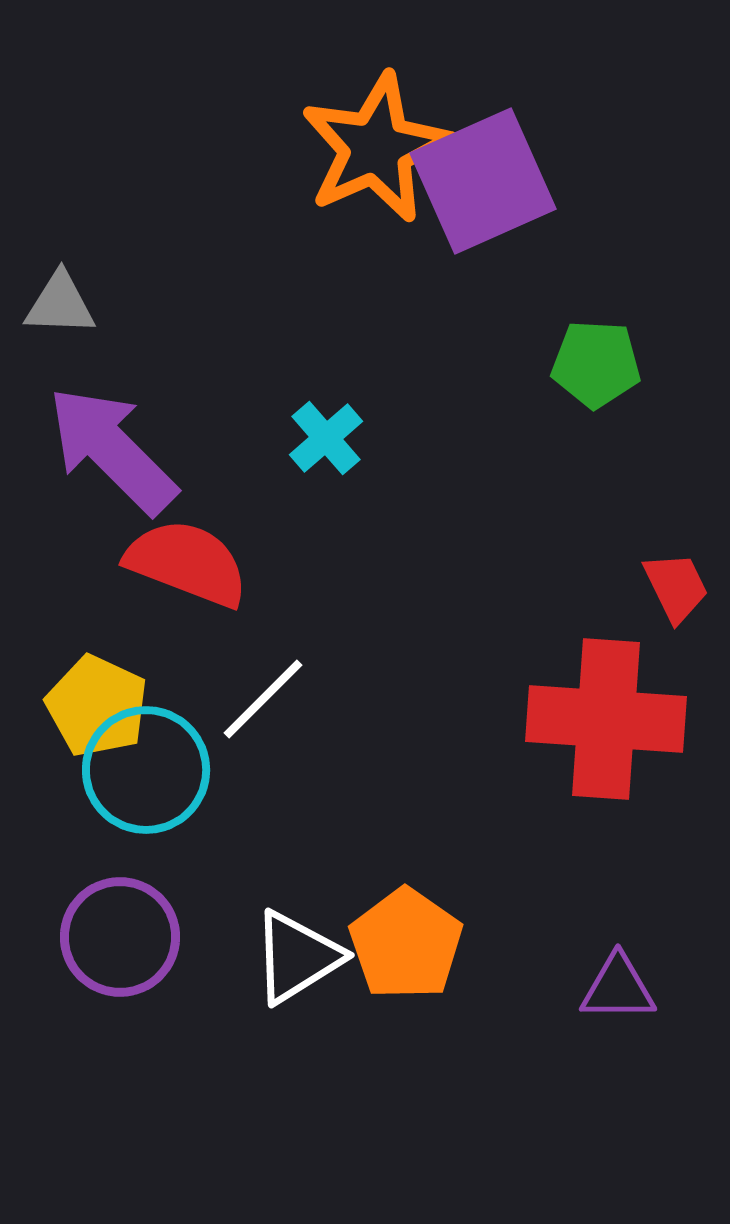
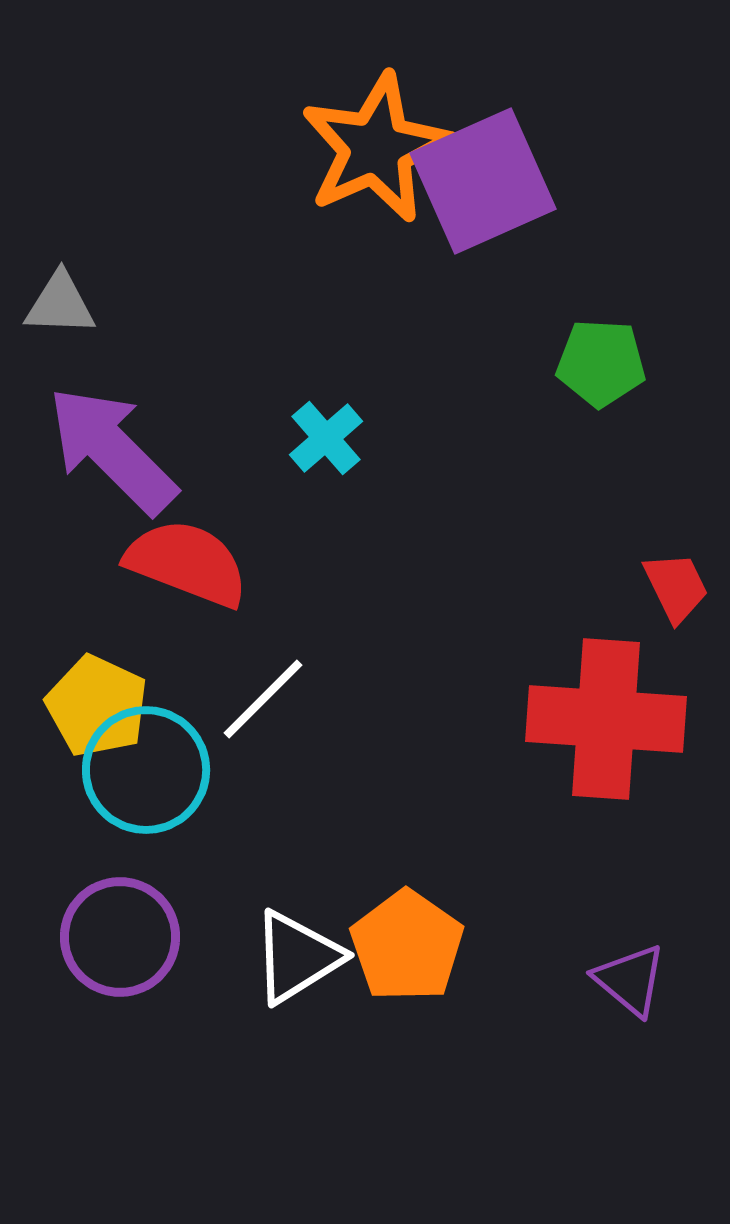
green pentagon: moved 5 px right, 1 px up
orange pentagon: moved 1 px right, 2 px down
purple triangle: moved 12 px right, 8 px up; rotated 40 degrees clockwise
